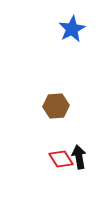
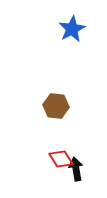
brown hexagon: rotated 10 degrees clockwise
black arrow: moved 3 px left, 12 px down
